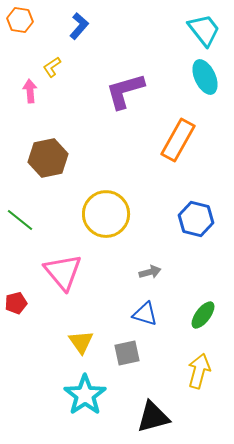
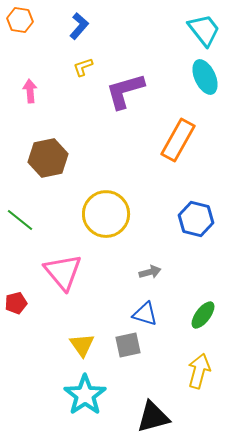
yellow L-shape: moved 31 px right; rotated 15 degrees clockwise
yellow triangle: moved 1 px right, 3 px down
gray square: moved 1 px right, 8 px up
